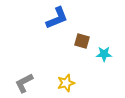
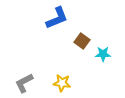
brown square: rotated 21 degrees clockwise
cyan star: moved 1 px left
yellow star: moved 4 px left; rotated 24 degrees clockwise
